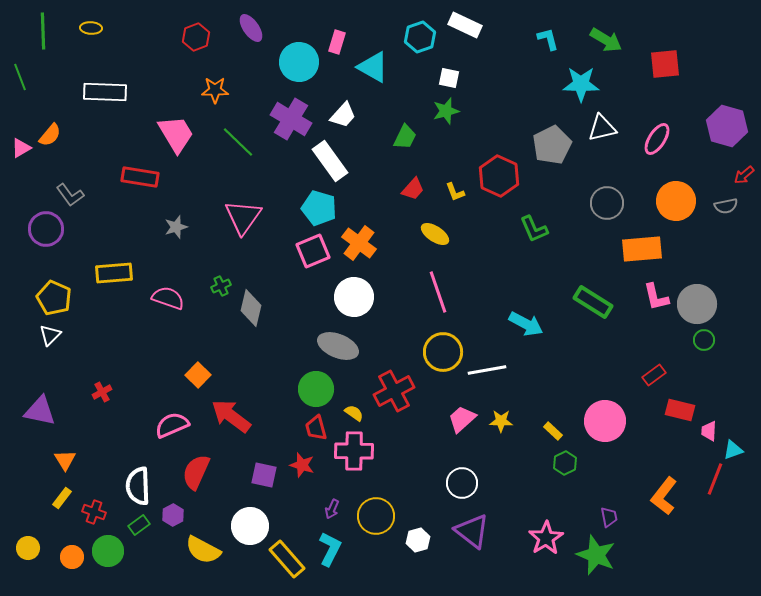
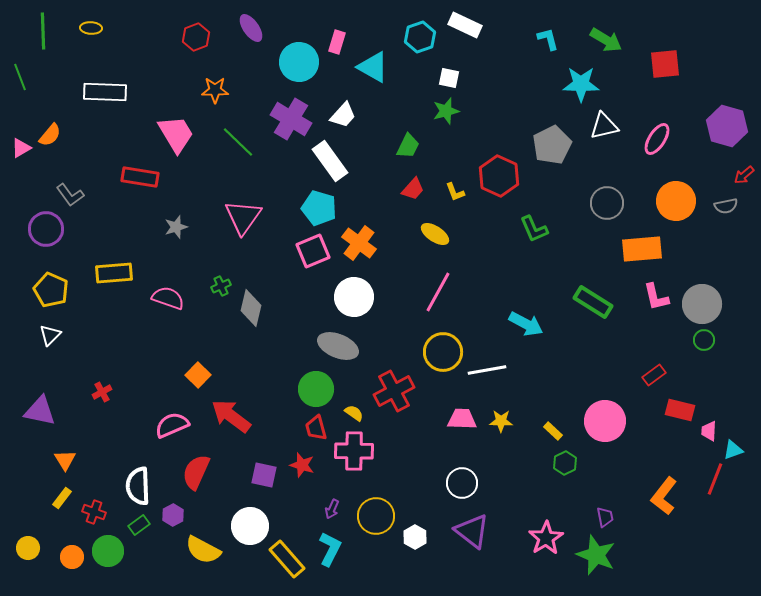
white triangle at (602, 128): moved 2 px right, 2 px up
green trapezoid at (405, 137): moved 3 px right, 9 px down
pink line at (438, 292): rotated 48 degrees clockwise
yellow pentagon at (54, 298): moved 3 px left, 8 px up
gray circle at (697, 304): moved 5 px right
pink trapezoid at (462, 419): rotated 44 degrees clockwise
purple trapezoid at (609, 517): moved 4 px left
white hexagon at (418, 540): moved 3 px left, 3 px up; rotated 15 degrees counterclockwise
